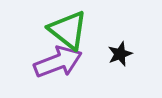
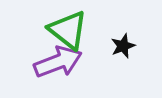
black star: moved 3 px right, 8 px up
